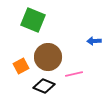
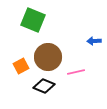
pink line: moved 2 px right, 2 px up
